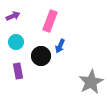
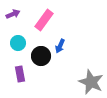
purple arrow: moved 2 px up
pink rectangle: moved 6 px left, 1 px up; rotated 15 degrees clockwise
cyan circle: moved 2 px right, 1 px down
purple rectangle: moved 2 px right, 3 px down
gray star: rotated 20 degrees counterclockwise
